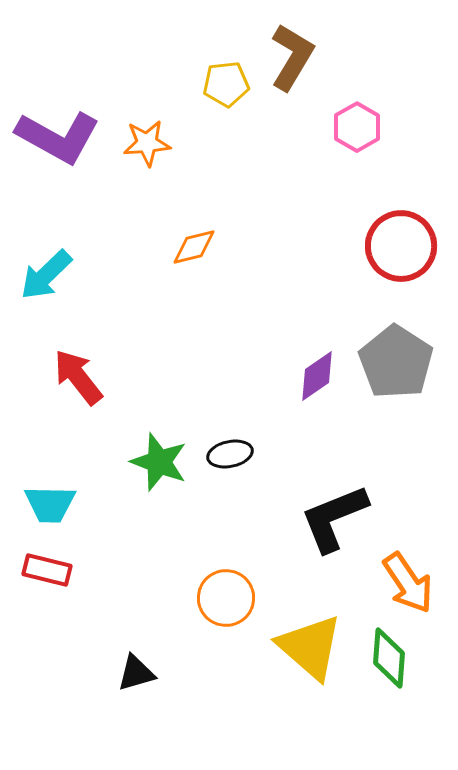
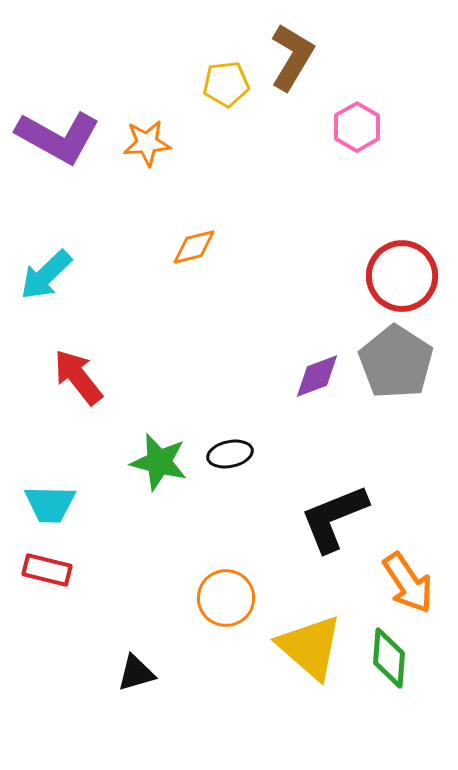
red circle: moved 1 px right, 30 px down
purple diamond: rotated 14 degrees clockwise
green star: rotated 6 degrees counterclockwise
